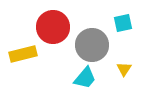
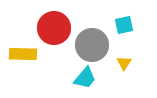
cyan square: moved 1 px right, 2 px down
red circle: moved 1 px right, 1 px down
yellow rectangle: rotated 16 degrees clockwise
yellow triangle: moved 6 px up
